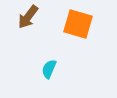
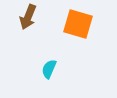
brown arrow: rotated 15 degrees counterclockwise
